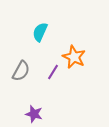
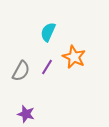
cyan semicircle: moved 8 px right
purple line: moved 6 px left, 5 px up
purple star: moved 8 px left
